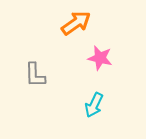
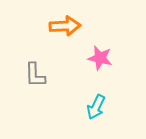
orange arrow: moved 11 px left, 3 px down; rotated 32 degrees clockwise
cyan arrow: moved 2 px right, 2 px down
